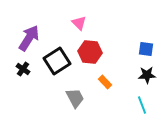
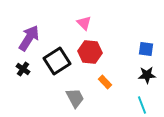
pink triangle: moved 5 px right
